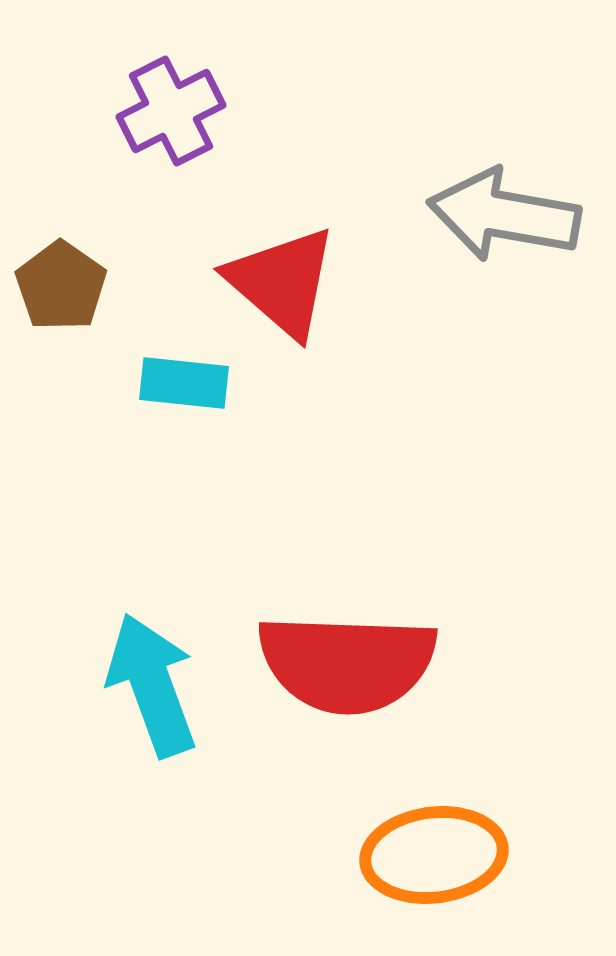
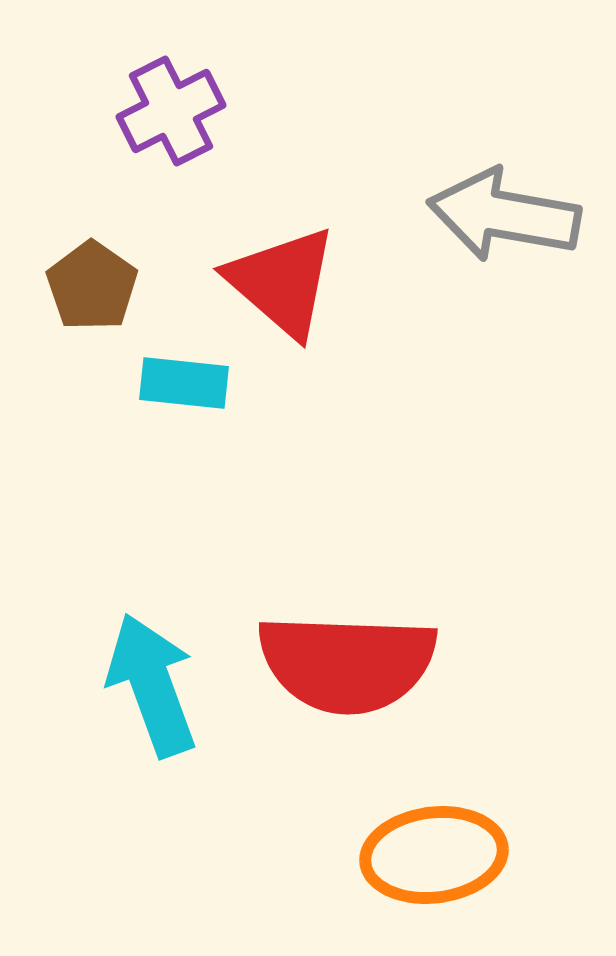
brown pentagon: moved 31 px right
